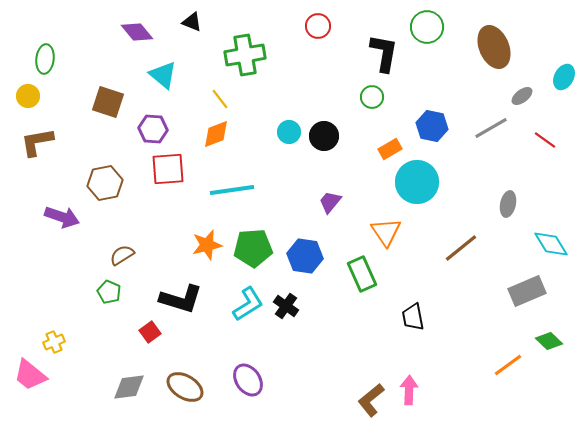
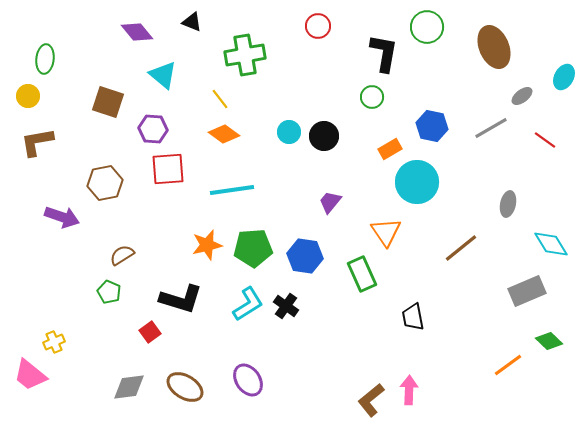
orange diamond at (216, 134): moved 8 px right; rotated 56 degrees clockwise
